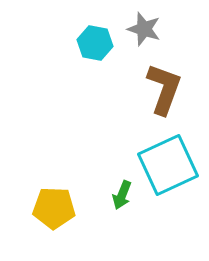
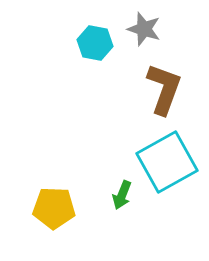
cyan square: moved 1 px left, 3 px up; rotated 4 degrees counterclockwise
